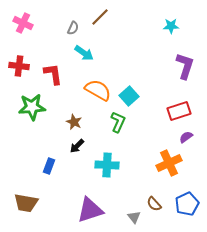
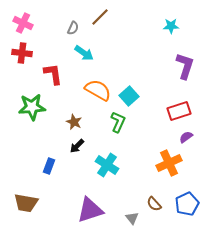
red cross: moved 3 px right, 13 px up
cyan cross: rotated 30 degrees clockwise
gray triangle: moved 2 px left, 1 px down
